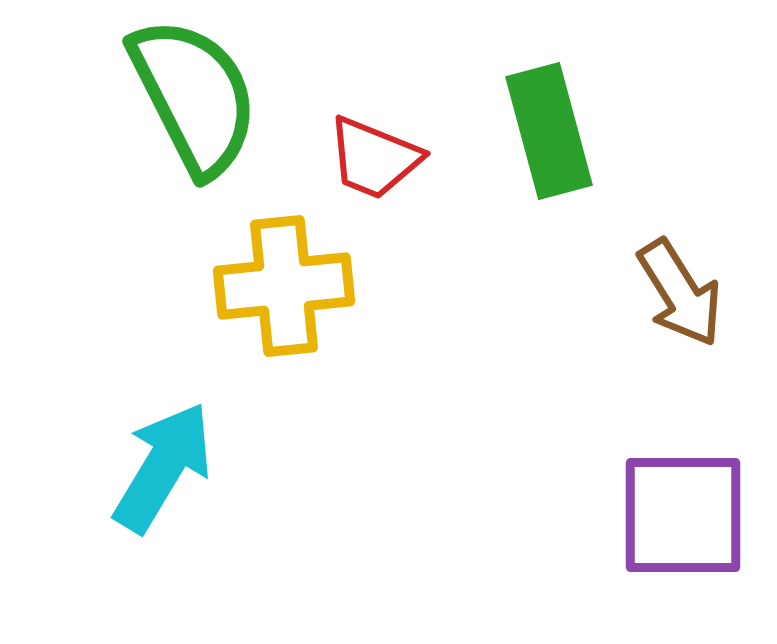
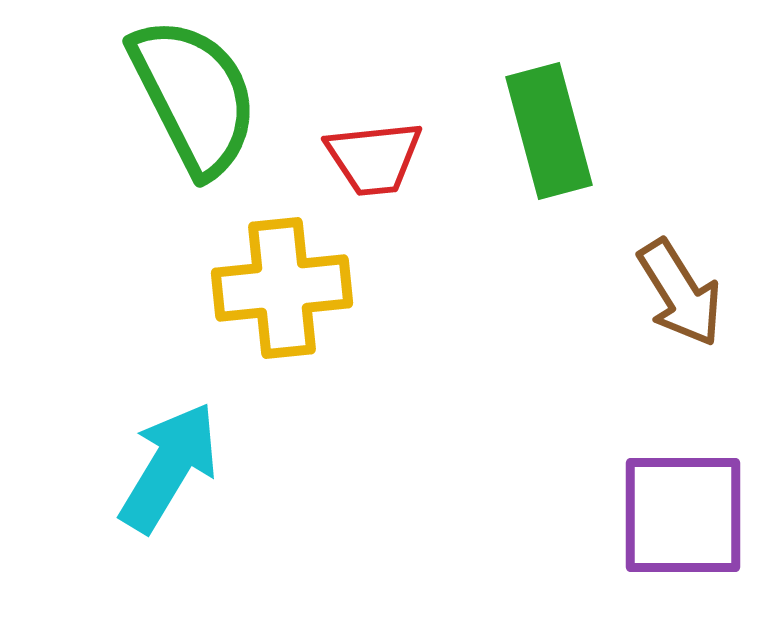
red trapezoid: rotated 28 degrees counterclockwise
yellow cross: moved 2 px left, 2 px down
cyan arrow: moved 6 px right
